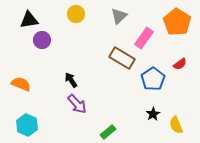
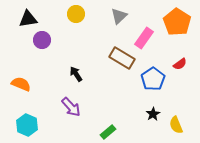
black triangle: moved 1 px left, 1 px up
black arrow: moved 5 px right, 6 px up
purple arrow: moved 6 px left, 3 px down
